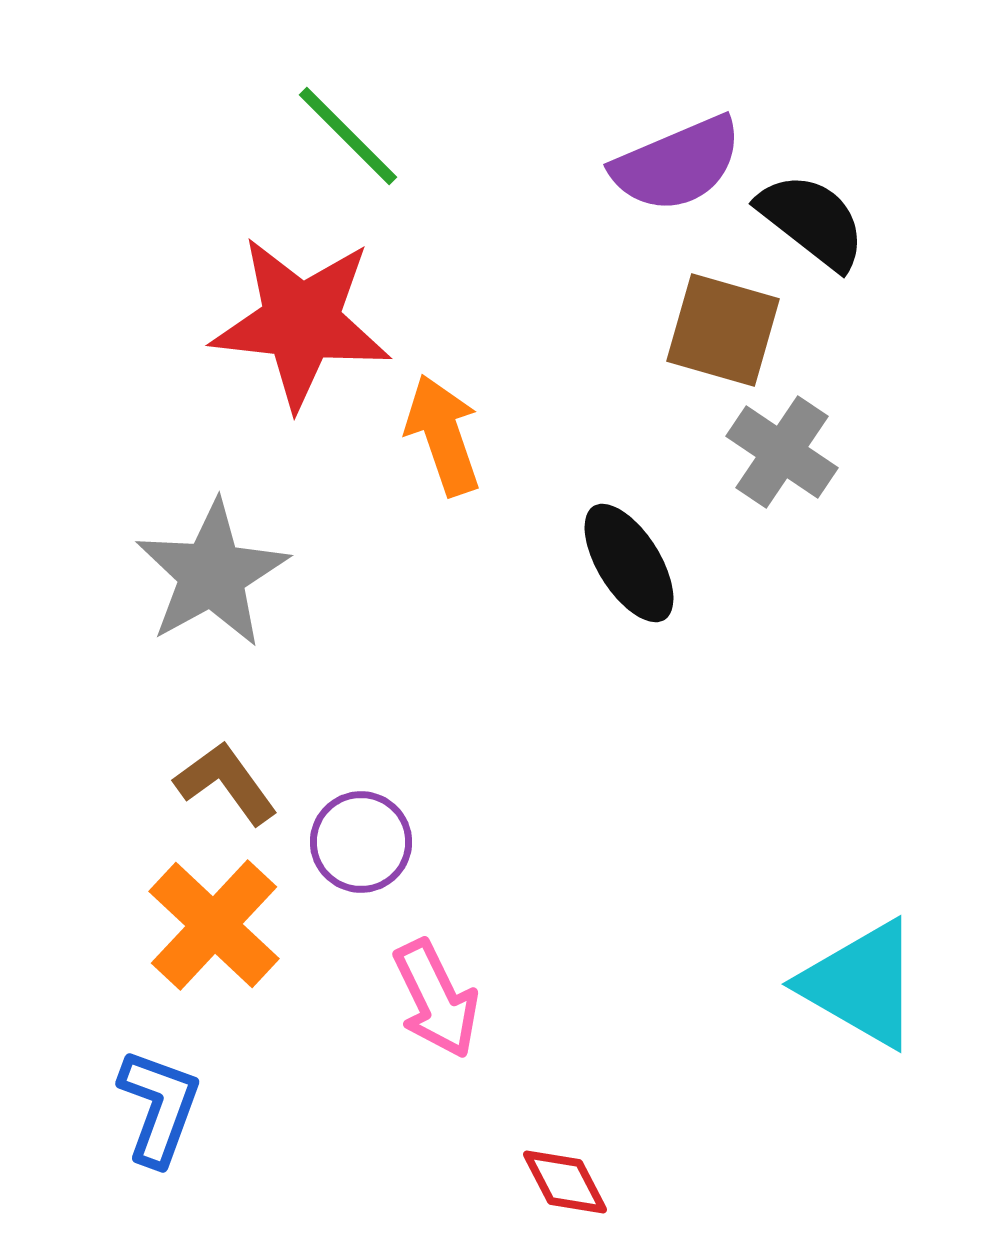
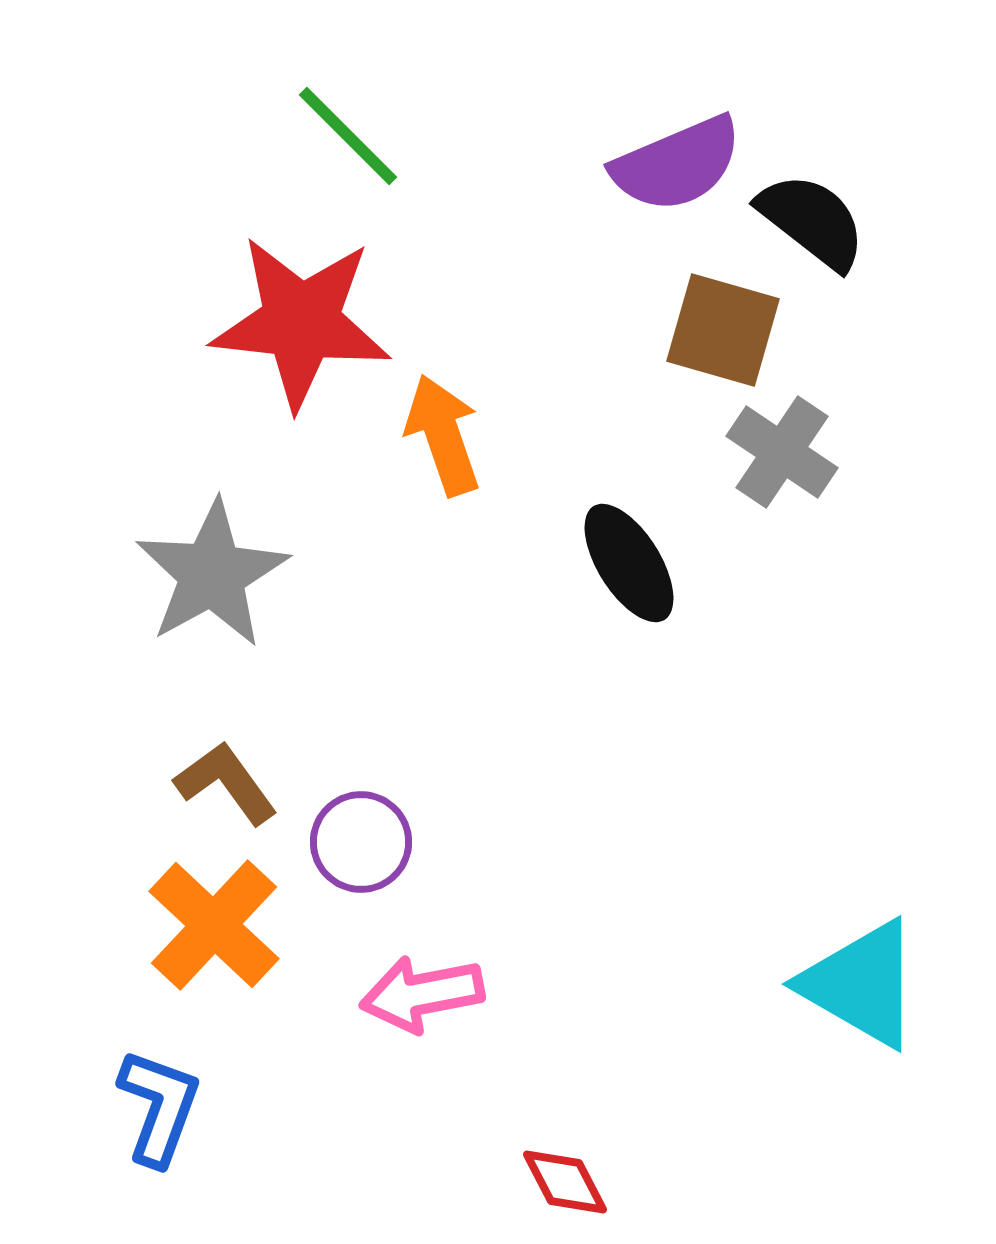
pink arrow: moved 14 px left, 5 px up; rotated 105 degrees clockwise
